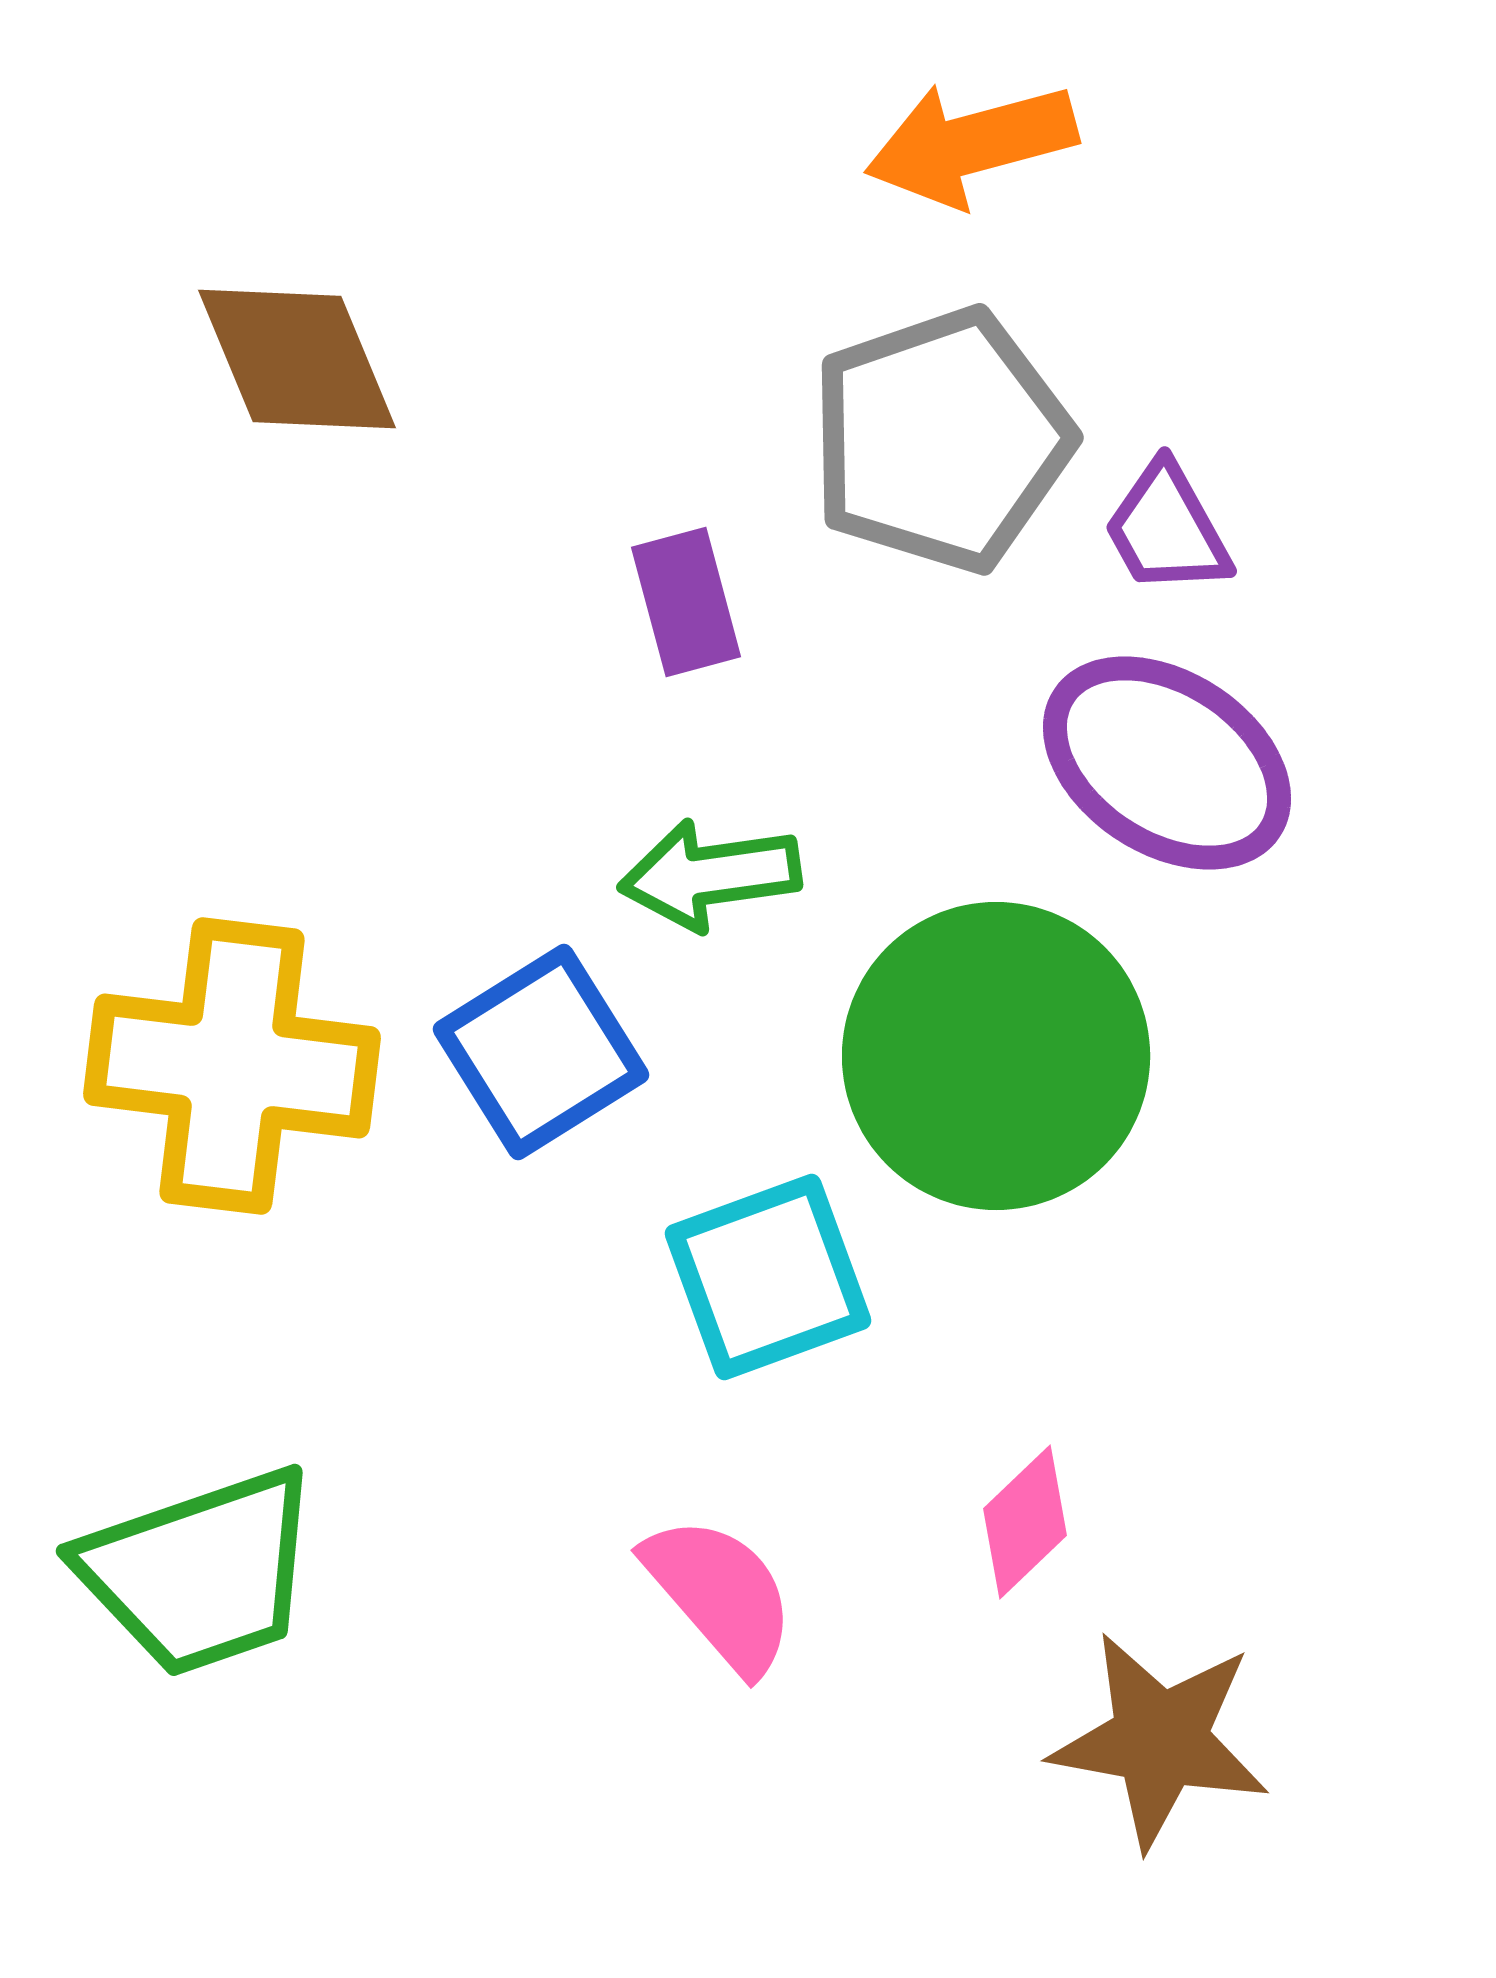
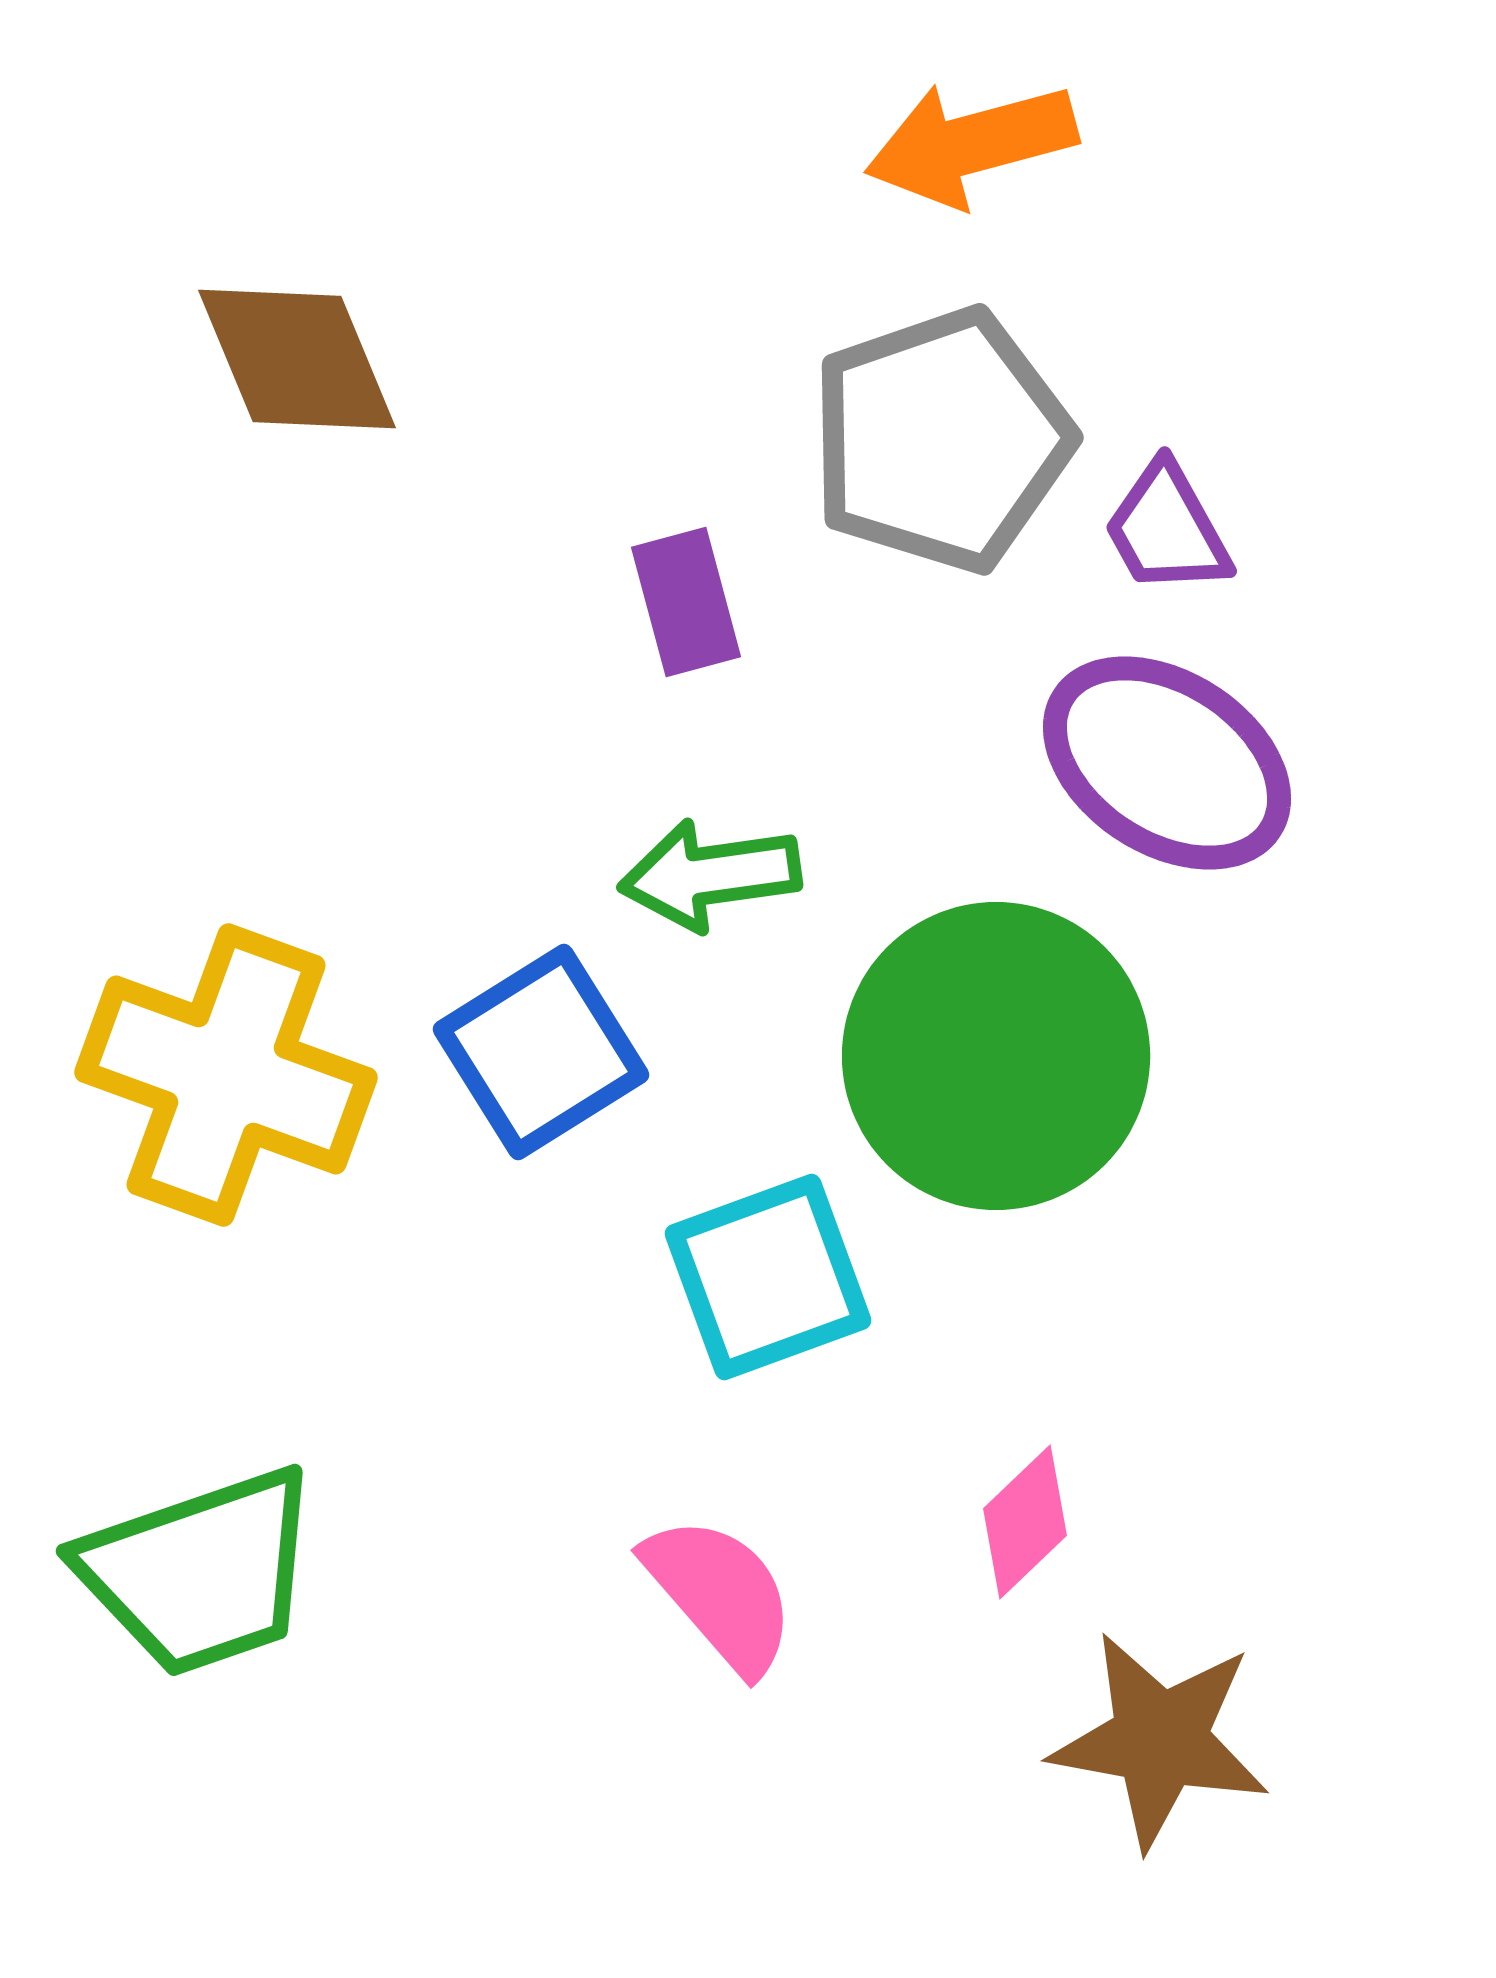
yellow cross: moved 6 px left, 9 px down; rotated 13 degrees clockwise
